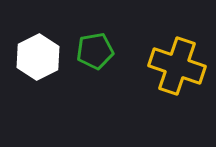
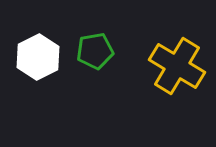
yellow cross: rotated 12 degrees clockwise
